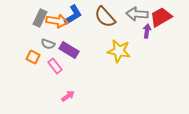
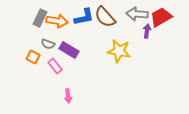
blue L-shape: moved 11 px right, 2 px down; rotated 20 degrees clockwise
pink arrow: rotated 120 degrees clockwise
